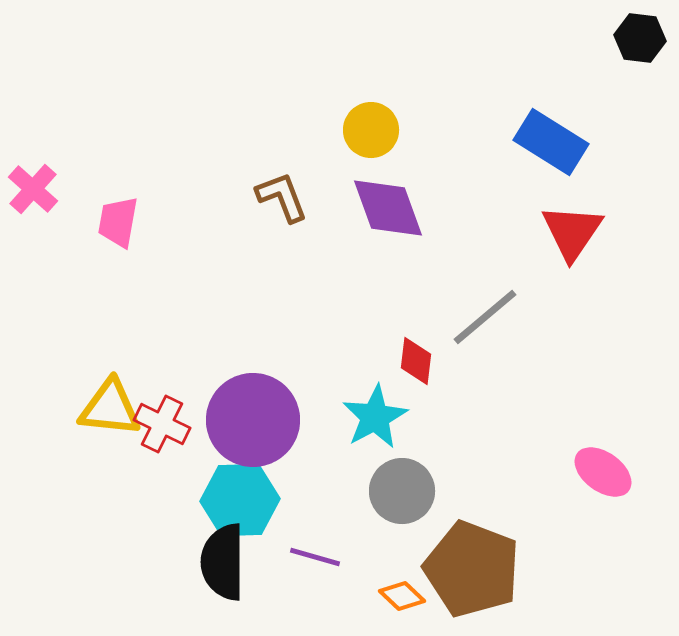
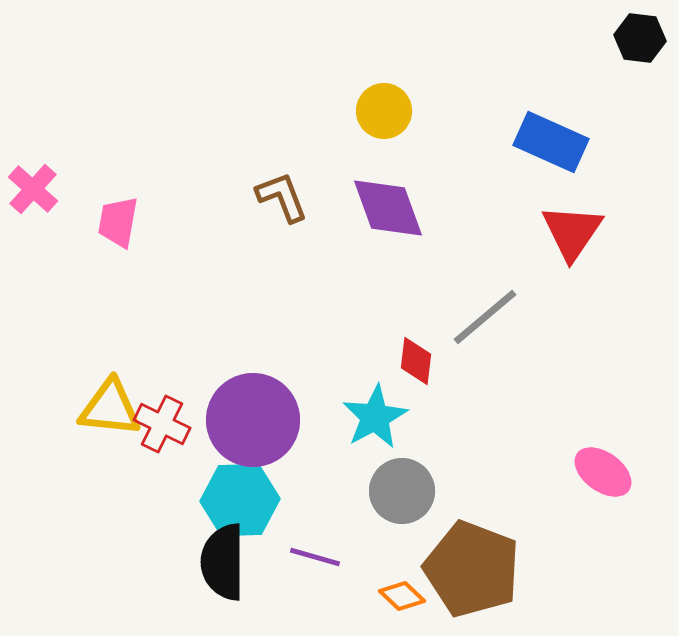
yellow circle: moved 13 px right, 19 px up
blue rectangle: rotated 8 degrees counterclockwise
